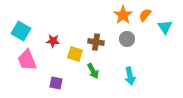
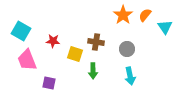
gray circle: moved 10 px down
green arrow: rotated 28 degrees clockwise
purple square: moved 7 px left
